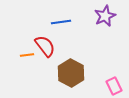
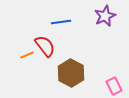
orange line: rotated 16 degrees counterclockwise
